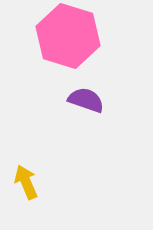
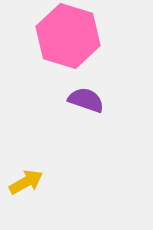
yellow arrow: rotated 84 degrees clockwise
